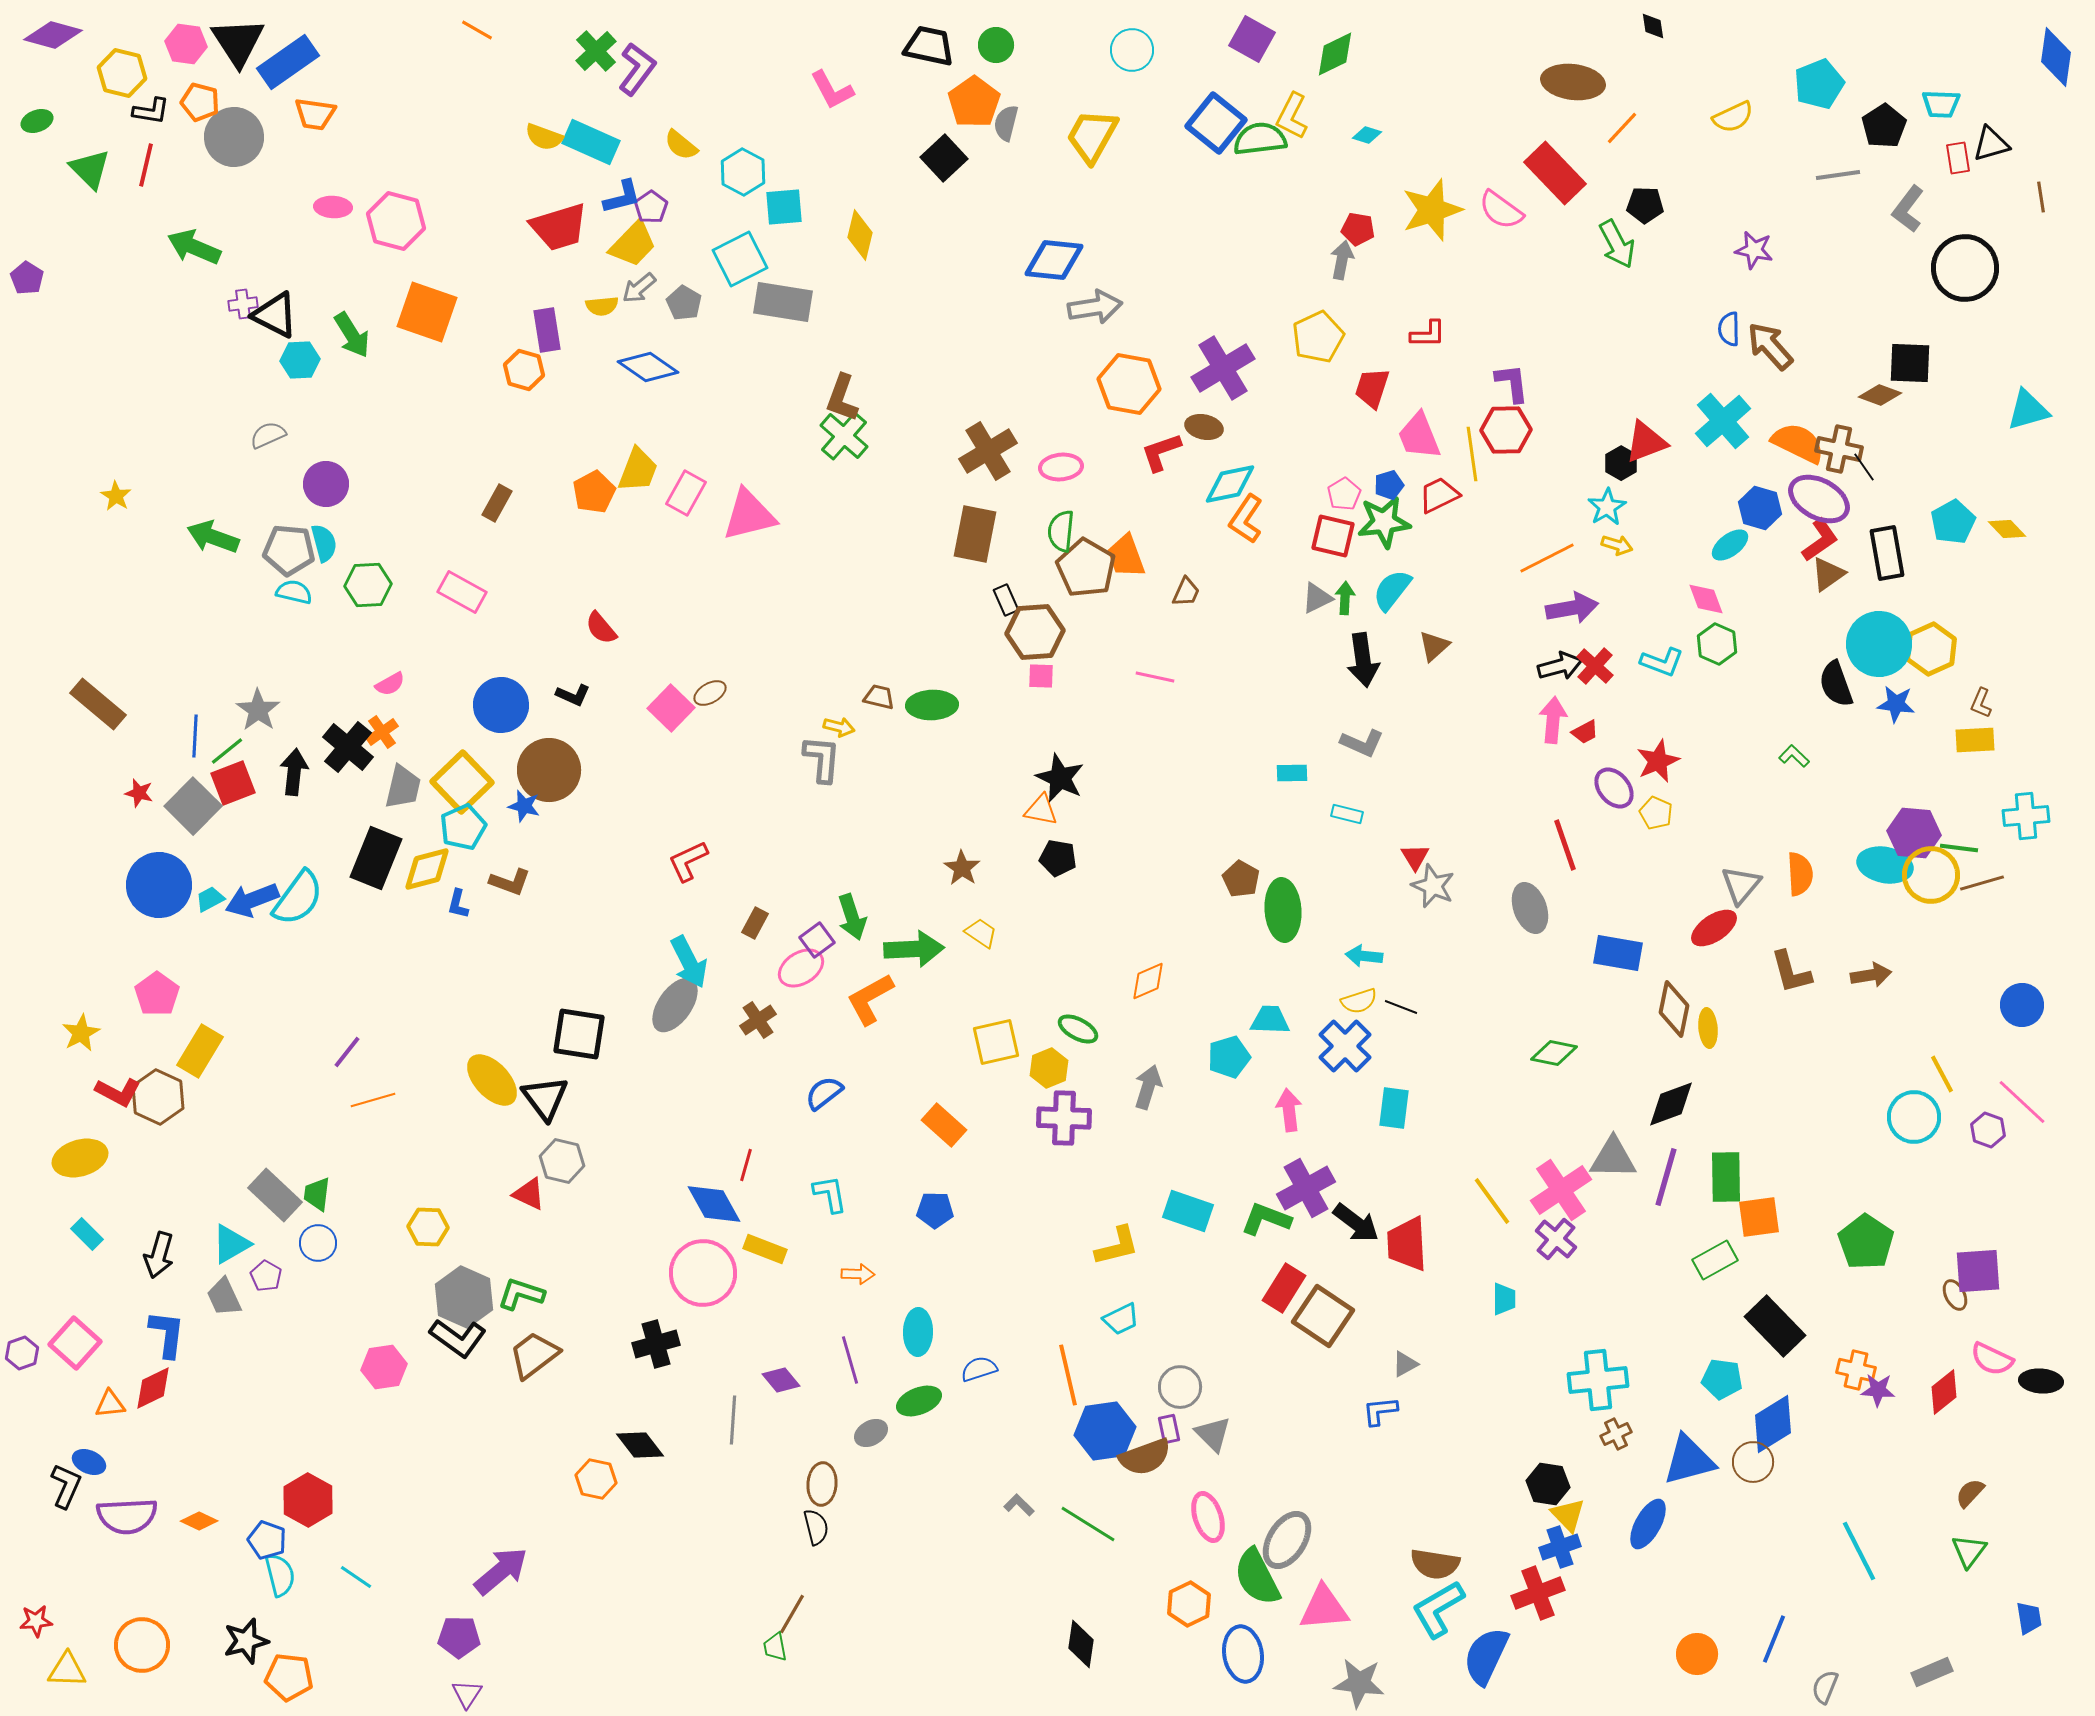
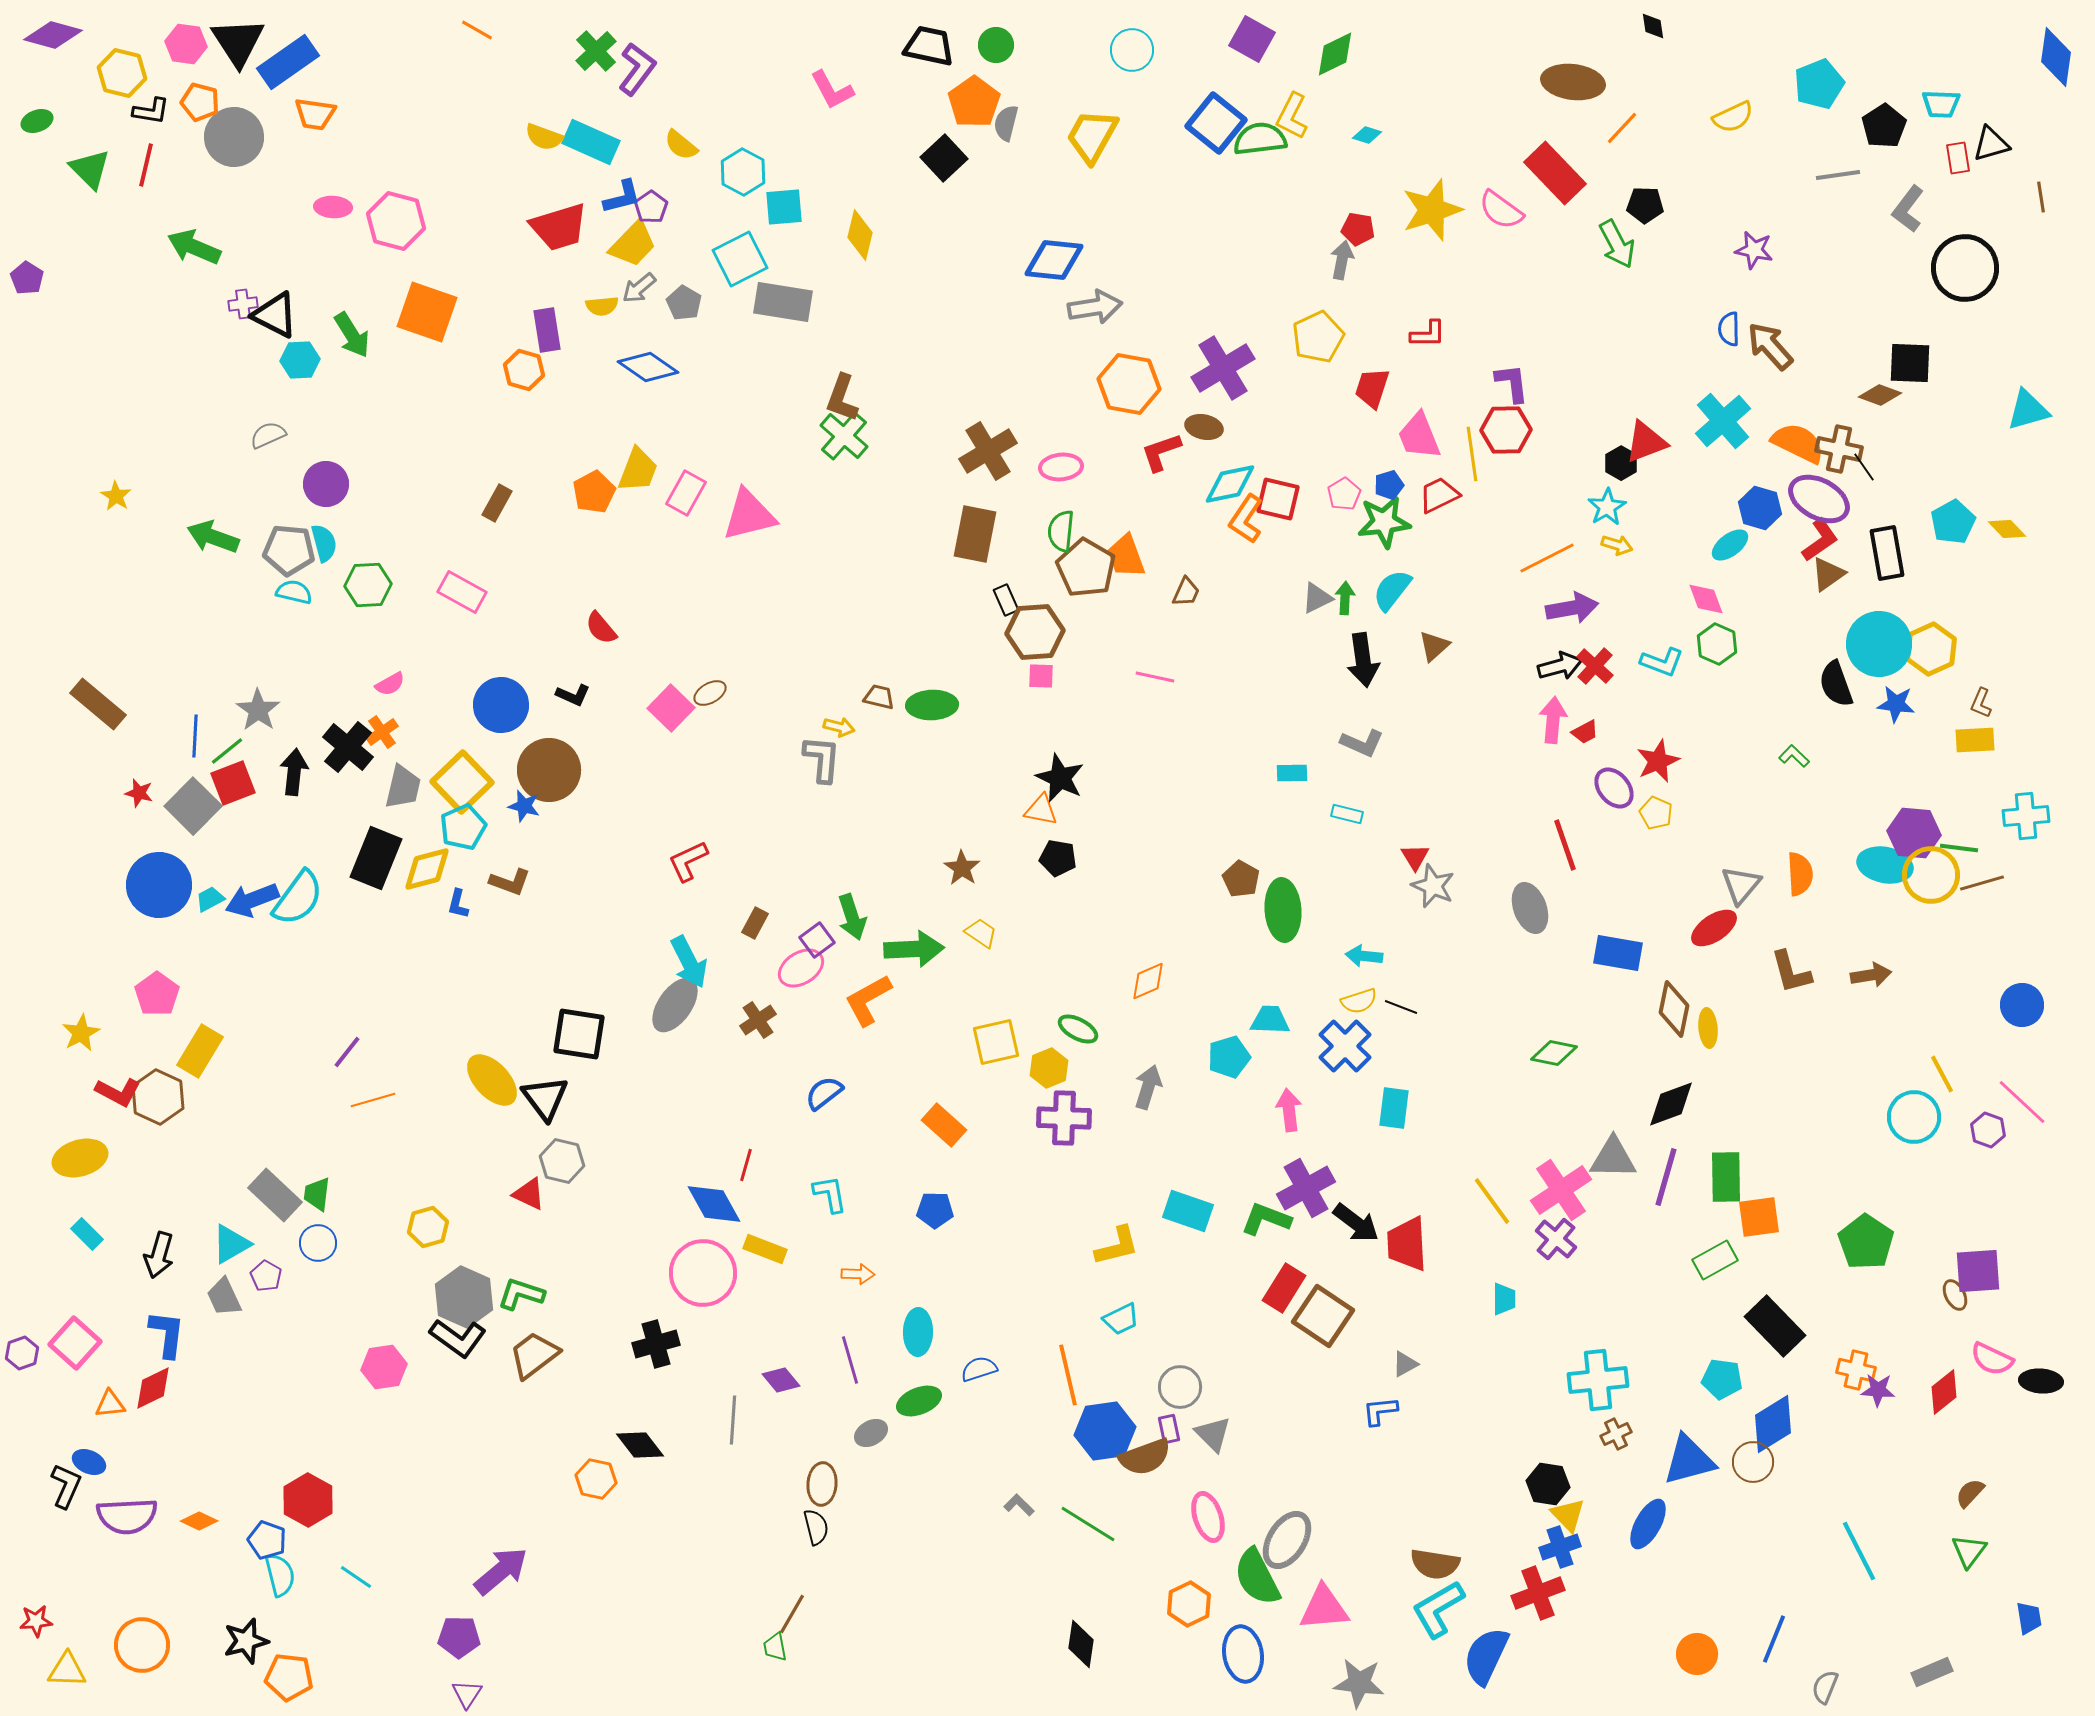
red square at (1333, 536): moved 55 px left, 37 px up
orange L-shape at (870, 999): moved 2 px left, 1 px down
yellow hexagon at (428, 1227): rotated 18 degrees counterclockwise
